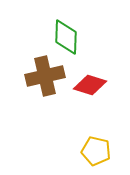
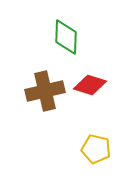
brown cross: moved 15 px down
yellow pentagon: moved 2 px up
